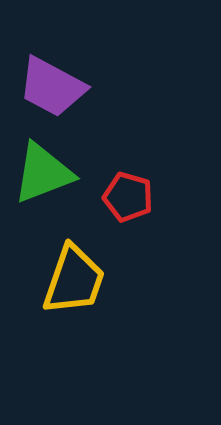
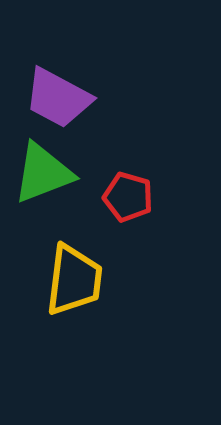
purple trapezoid: moved 6 px right, 11 px down
yellow trapezoid: rotated 12 degrees counterclockwise
